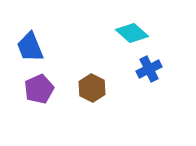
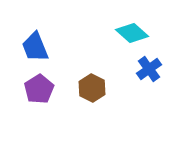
blue trapezoid: moved 5 px right
blue cross: rotated 10 degrees counterclockwise
purple pentagon: rotated 8 degrees counterclockwise
